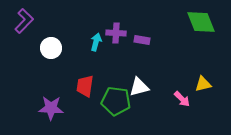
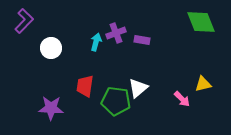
purple cross: rotated 24 degrees counterclockwise
white triangle: moved 1 px left, 1 px down; rotated 25 degrees counterclockwise
